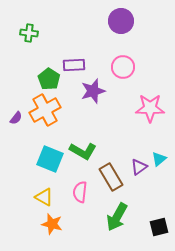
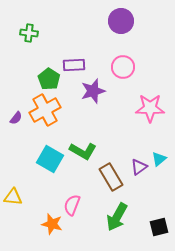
cyan square: rotated 8 degrees clockwise
pink semicircle: moved 8 px left, 13 px down; rotated 15 degrees clockwise
yellow triangle: moved 31 px left; rotated 24 degrees counterclockwise
